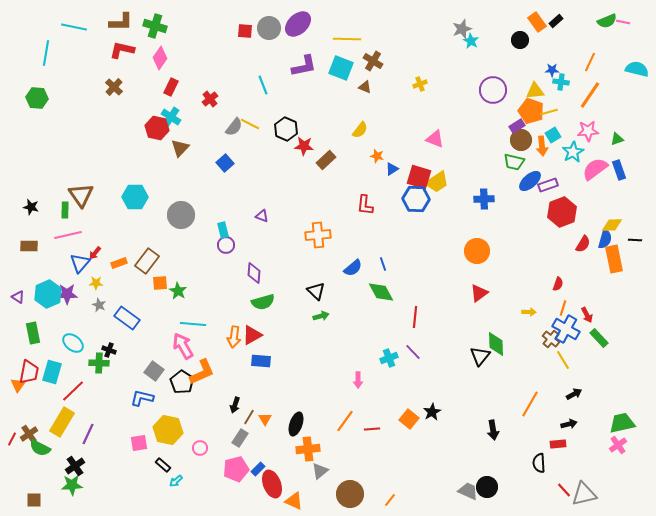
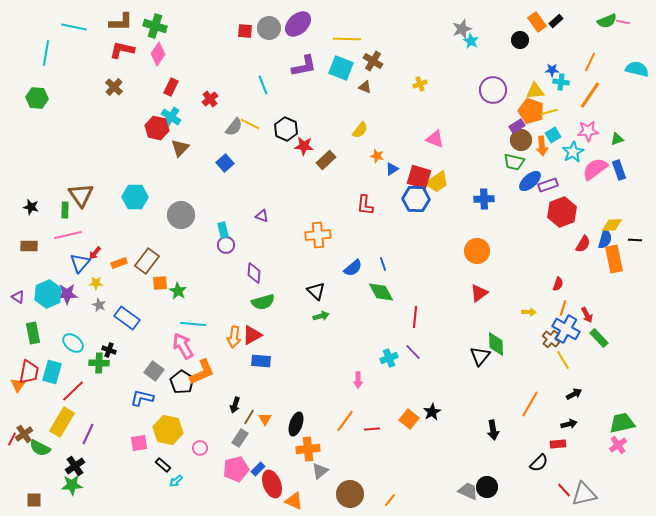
pink diamond at (160, 58): moved 2 px left, 4 px up
brown cross at (29, 434): moved 5 px left
black semicircle at (539, 463): rotated 132 degrees counterclockwise
